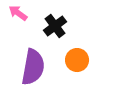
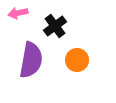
pink arrow: rotated 48 degrees counterclockwise
purple semicircle: moved 2 px left, 7 px up
